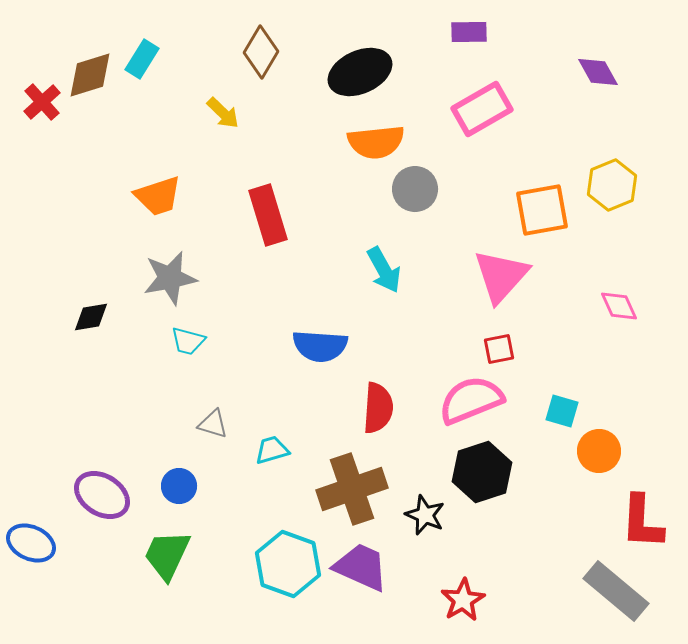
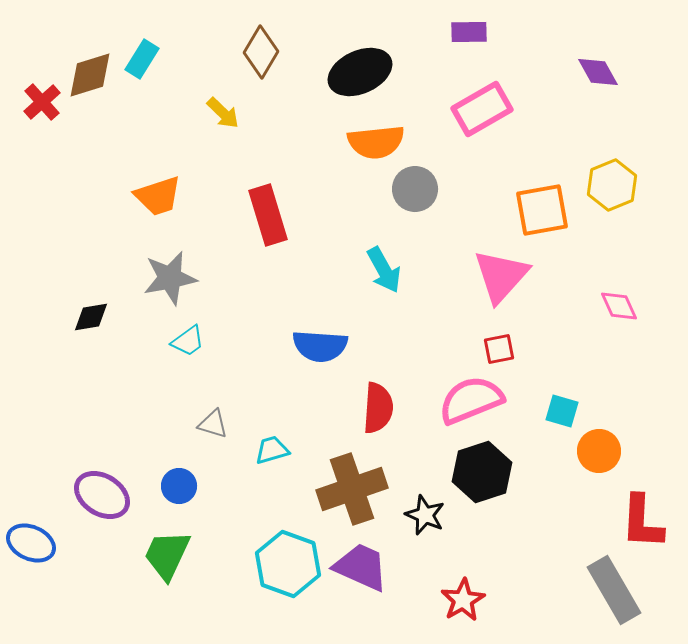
cyan trapezoid at (188, 341): rotated 51 degrees counterclockwise
gray rectangle at (616, 591): moved 2 px left, 1 px up; rotated 20 degrees clockwise
